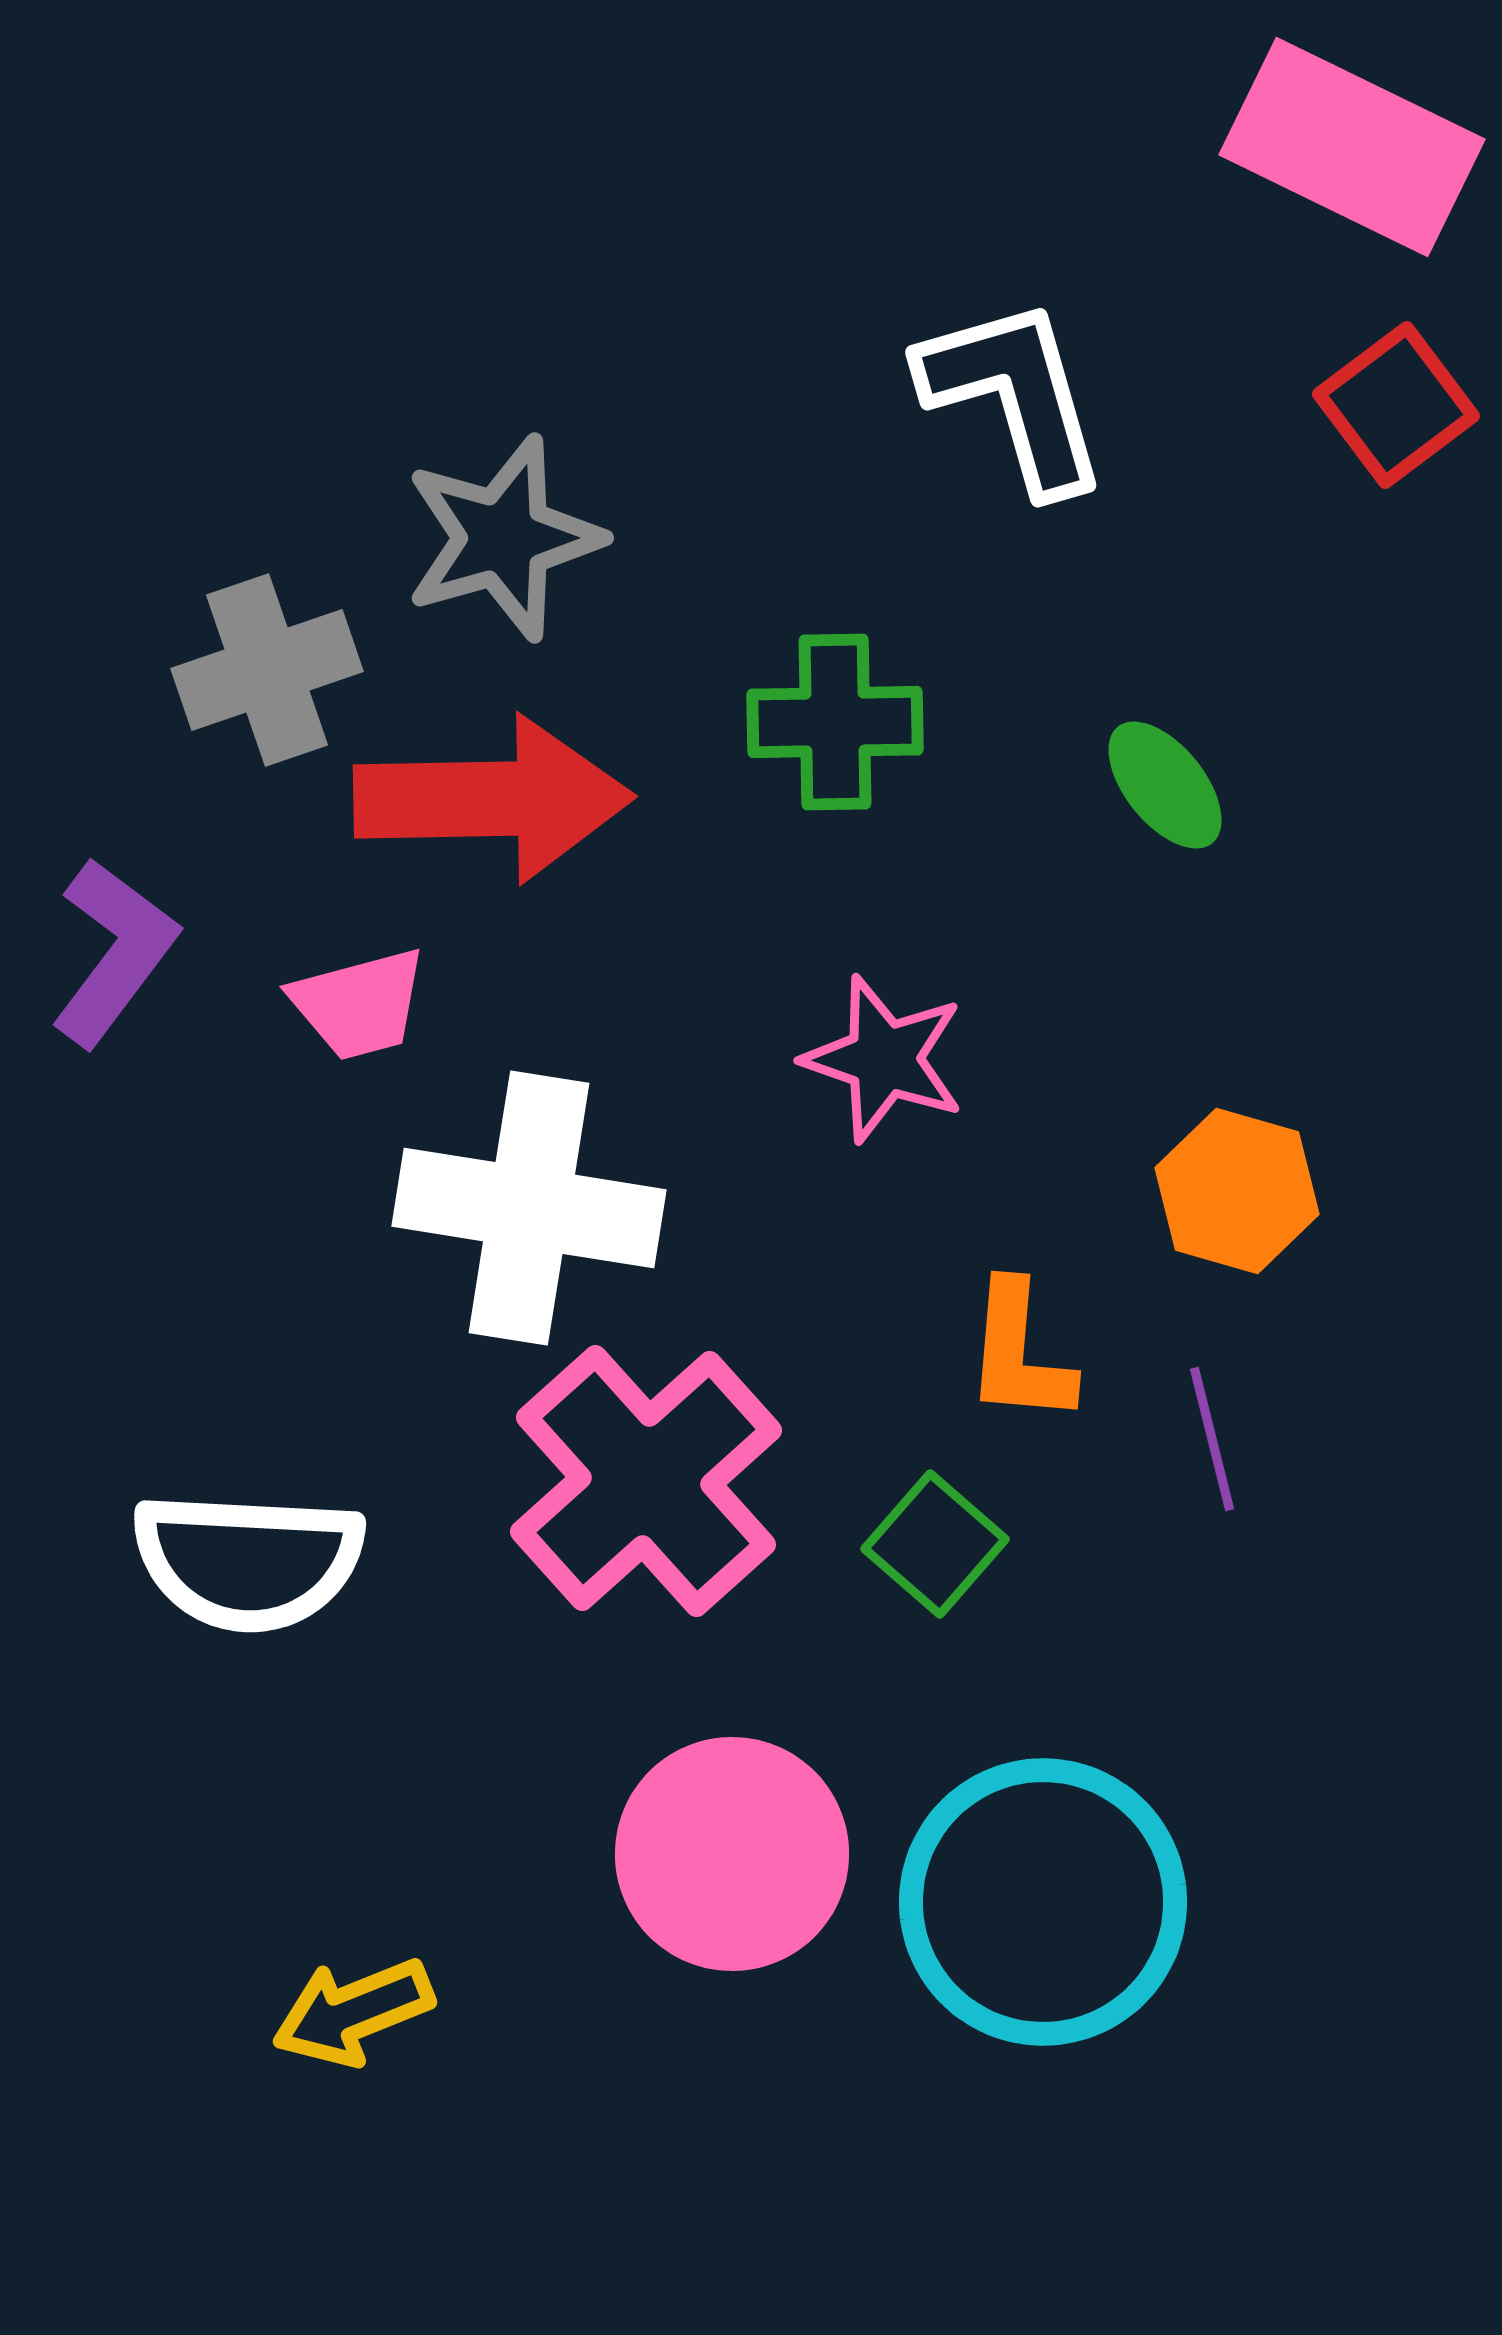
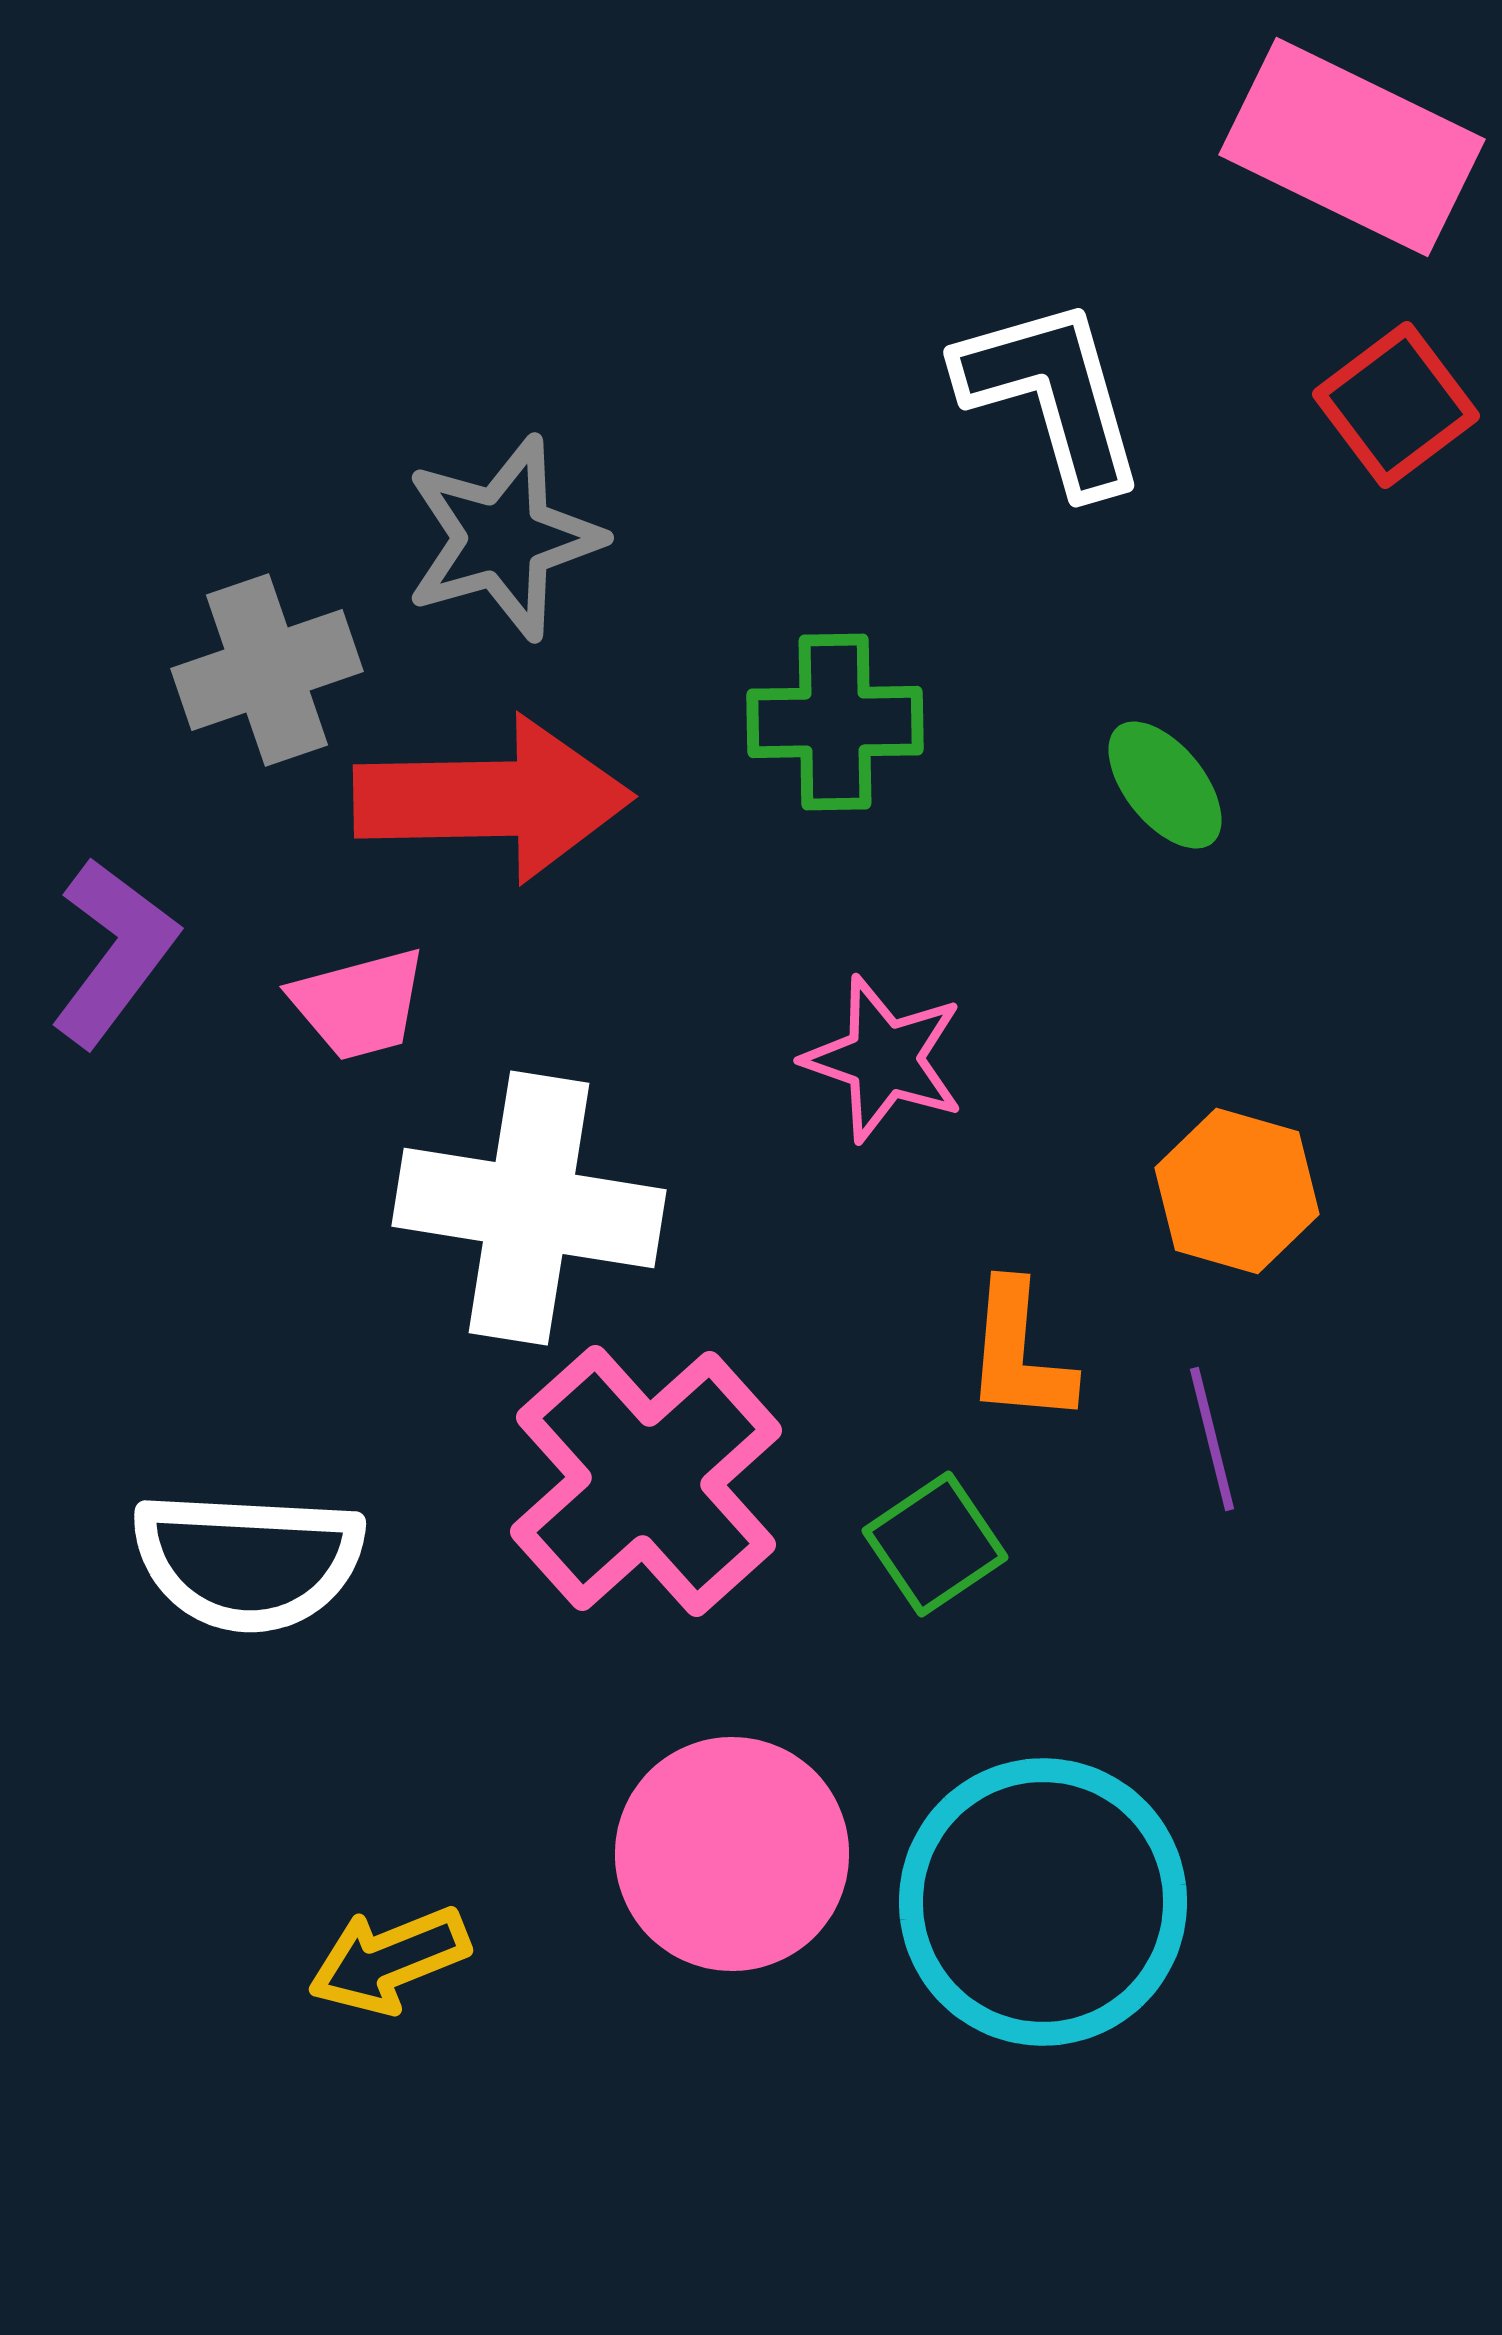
white L-shape: moved 38 px right
green square: rotated 15 degrees clockwise
yellow arrow: moved 36 px right, 52 px up
